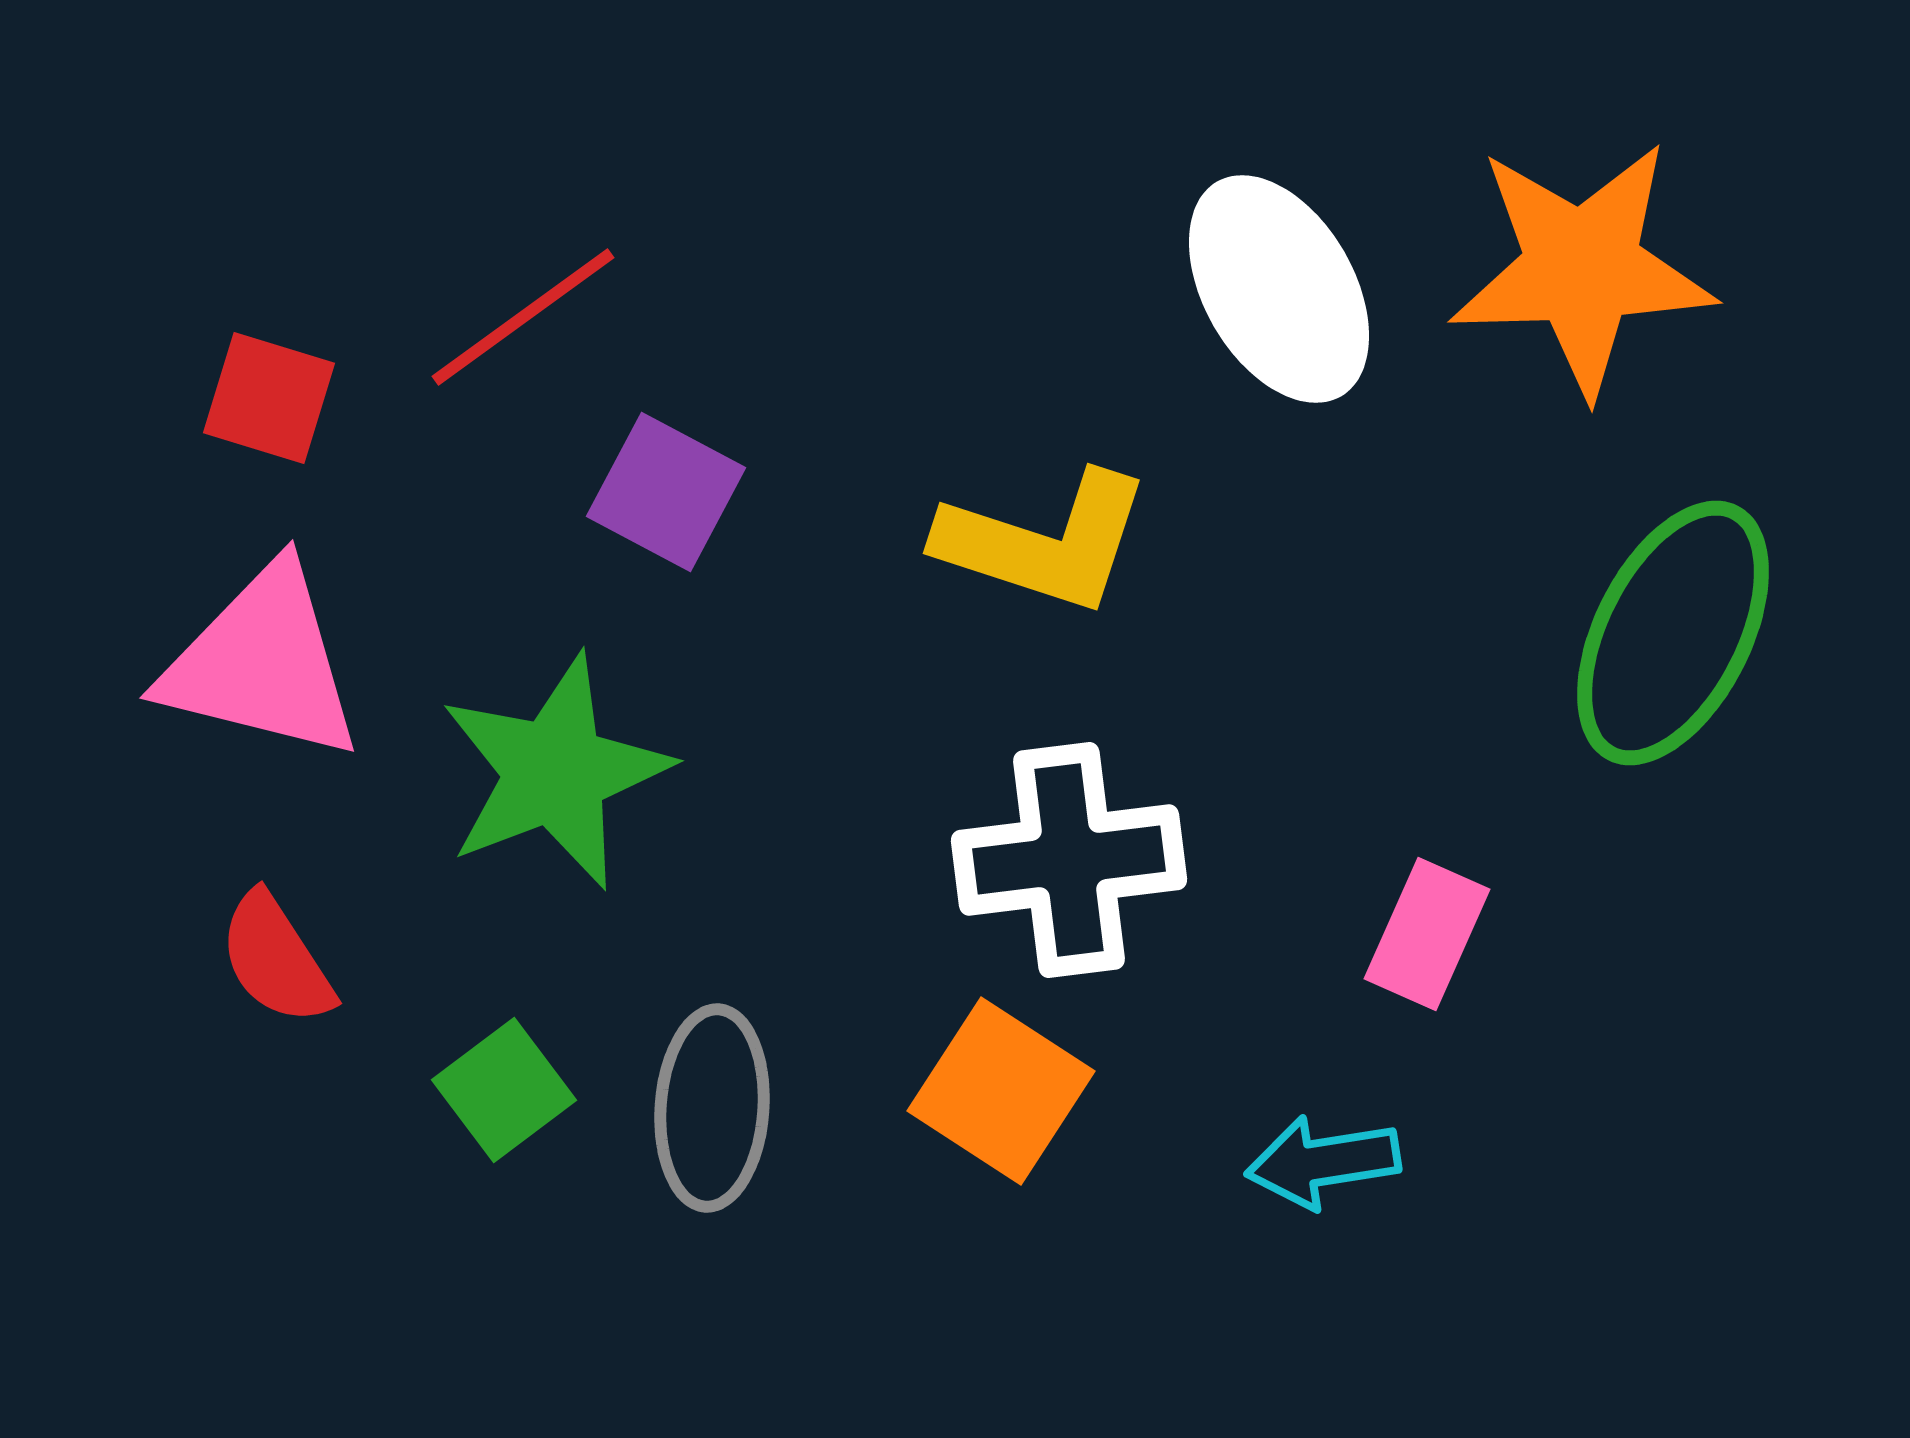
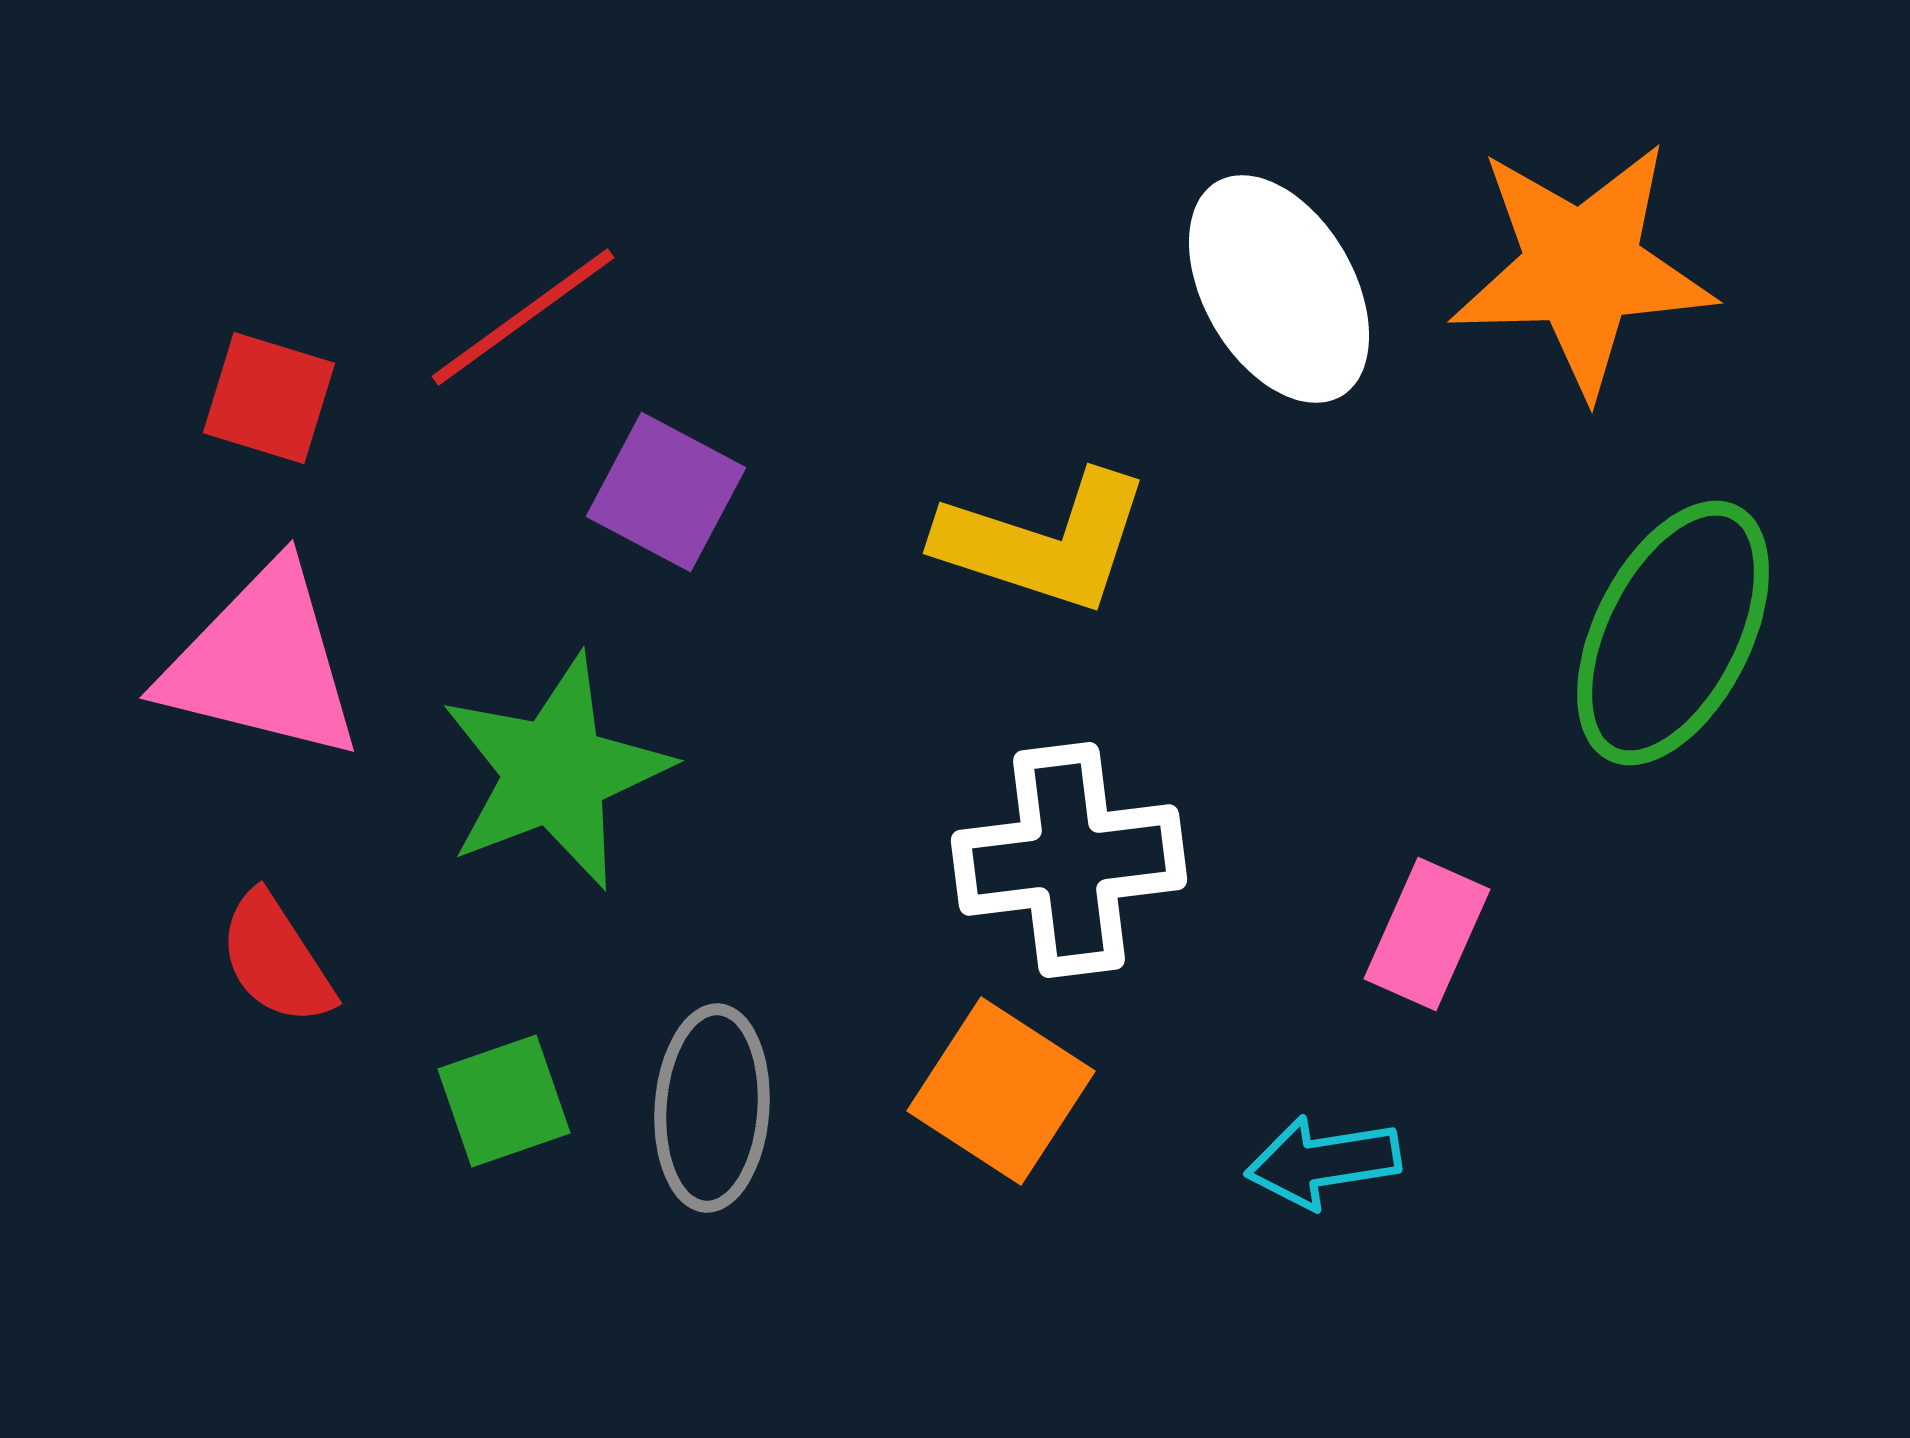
green square: moved 11 px down; rotated 18 degrees clockwise
